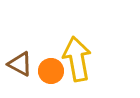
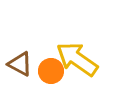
yellow arrow: rotated 45 degrees counterclockwise
